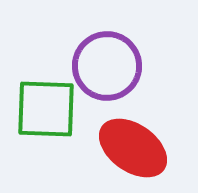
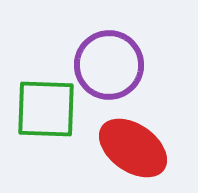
purple circle: moved 2 px right, 1 px up
